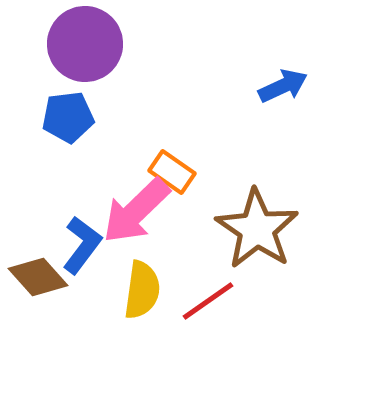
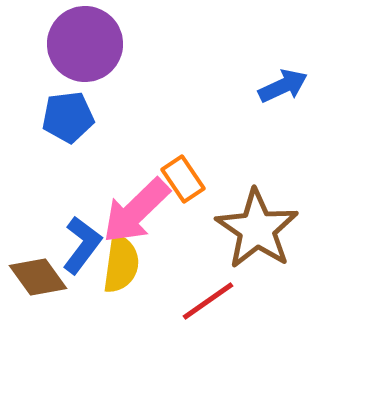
orange rectangle: moved 11 px right, 7 px down; rotated 21 degrees clockwise
brown diamond: rotated 6 degrees clockwise
yellow semicircle: moved 21 px left, 26 px up
